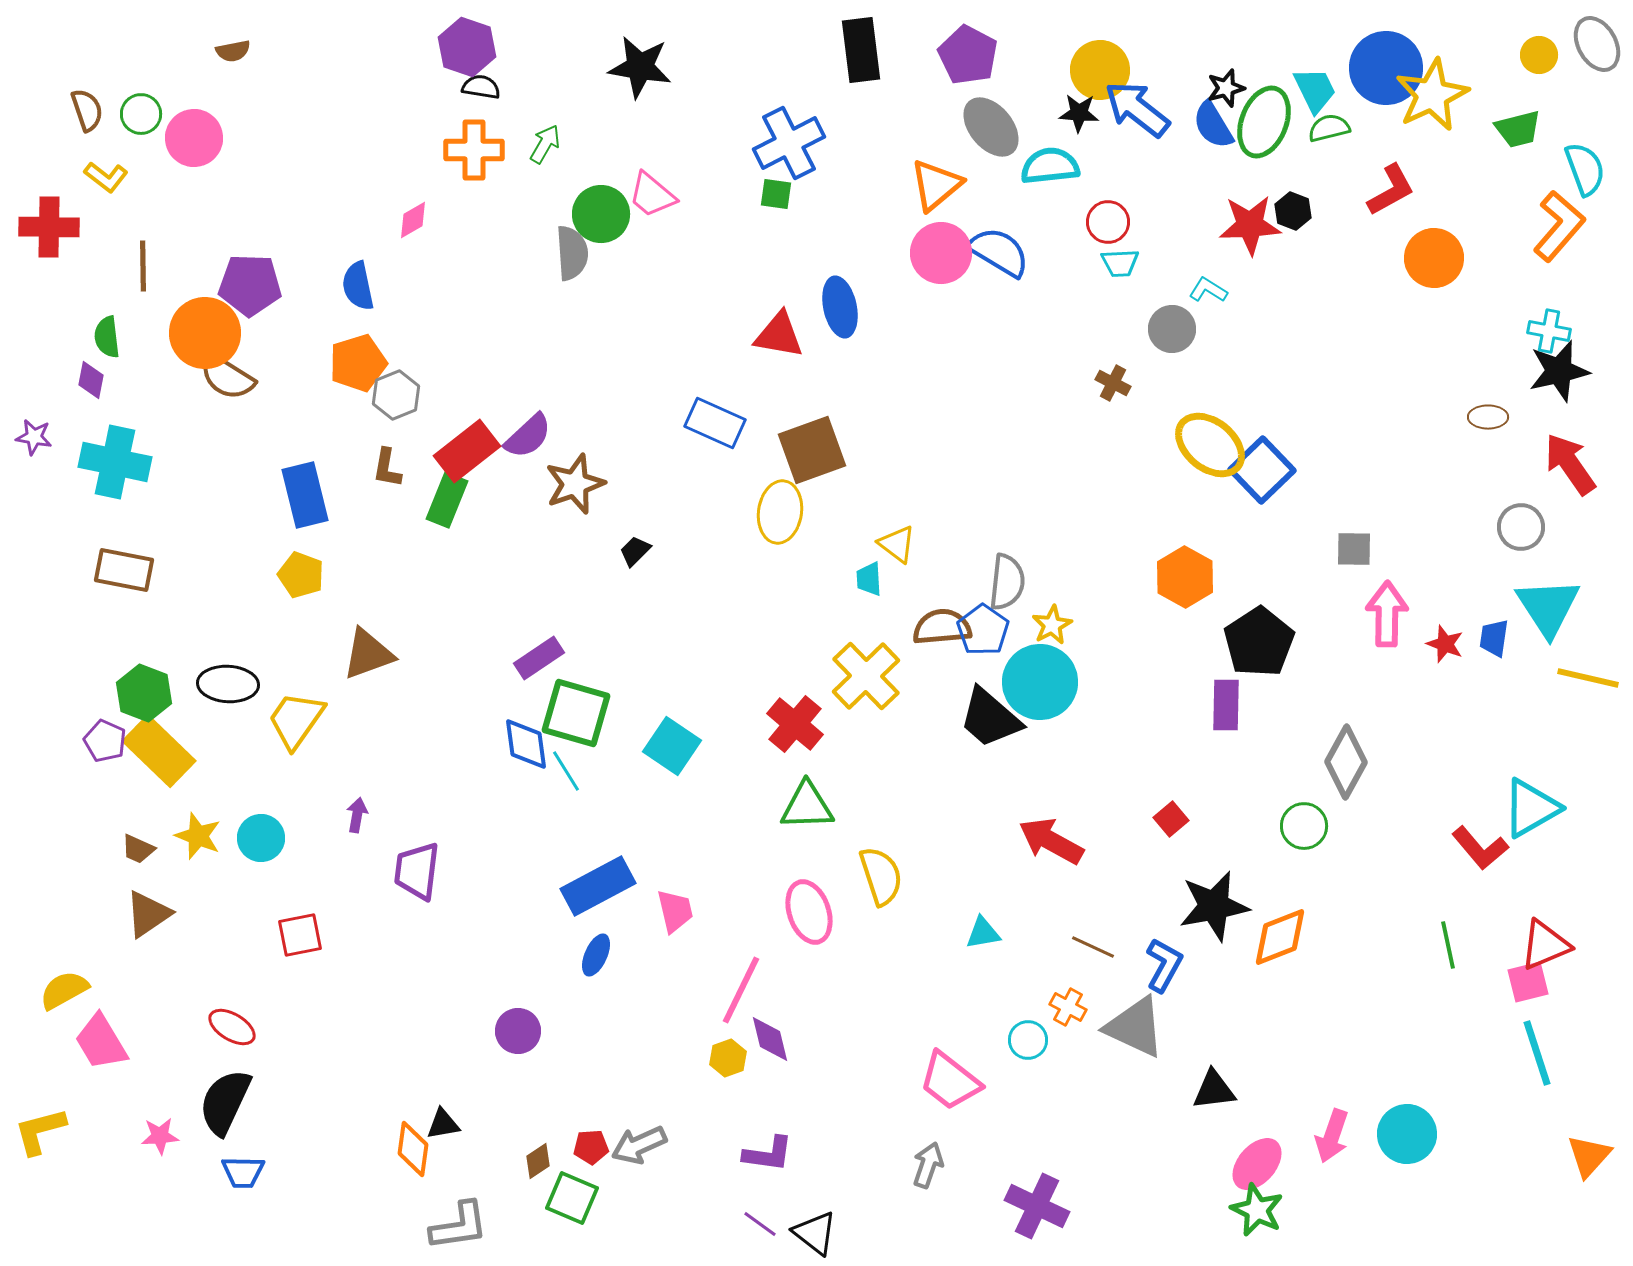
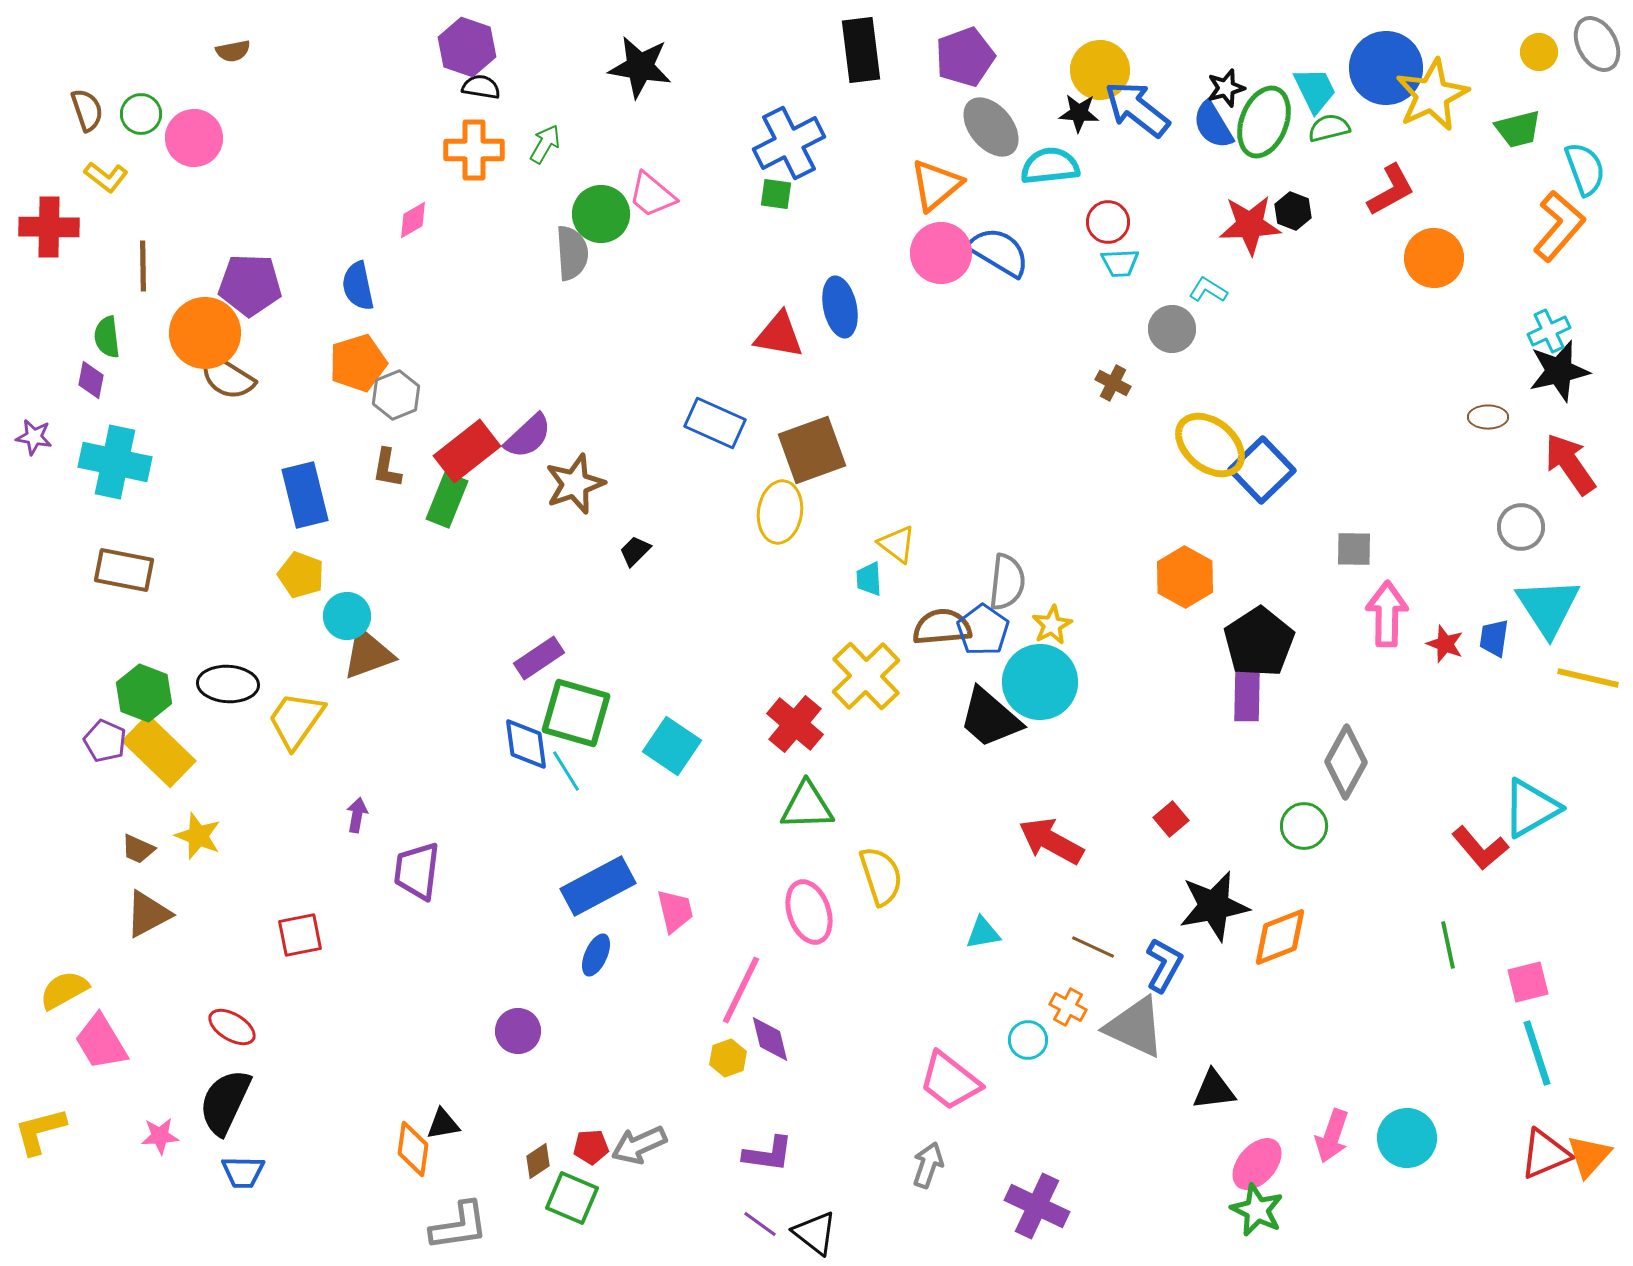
purple pentagon at (968, 55): moved 3 px left, 2 px down; rotated 24 degrees clockwise
yellow circle at (1539, 55): moved 3 px up
cyan cross at (1549, 331): rotated 36 degrees counterclockwise
purple rectangle at (1226, 705): moved 21 px right, 9 px up
cyan circle at (261, 838): moved 86 px right, 222 px up
brown triangle at (148, 914): rotated 6 degrees clockwise
red triangle at (1545, 945): moved 209 px down
cyan circle at (1407, 1134): moved 4 px down
